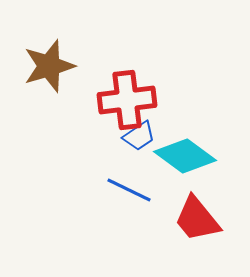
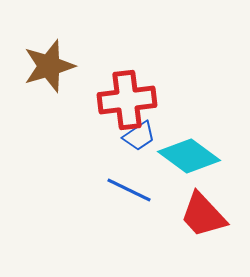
cyan diamond: moved 4 px right
red trapezoid: moved 6 px right, 4 px up; rotated 4 degrees counterclockwise
